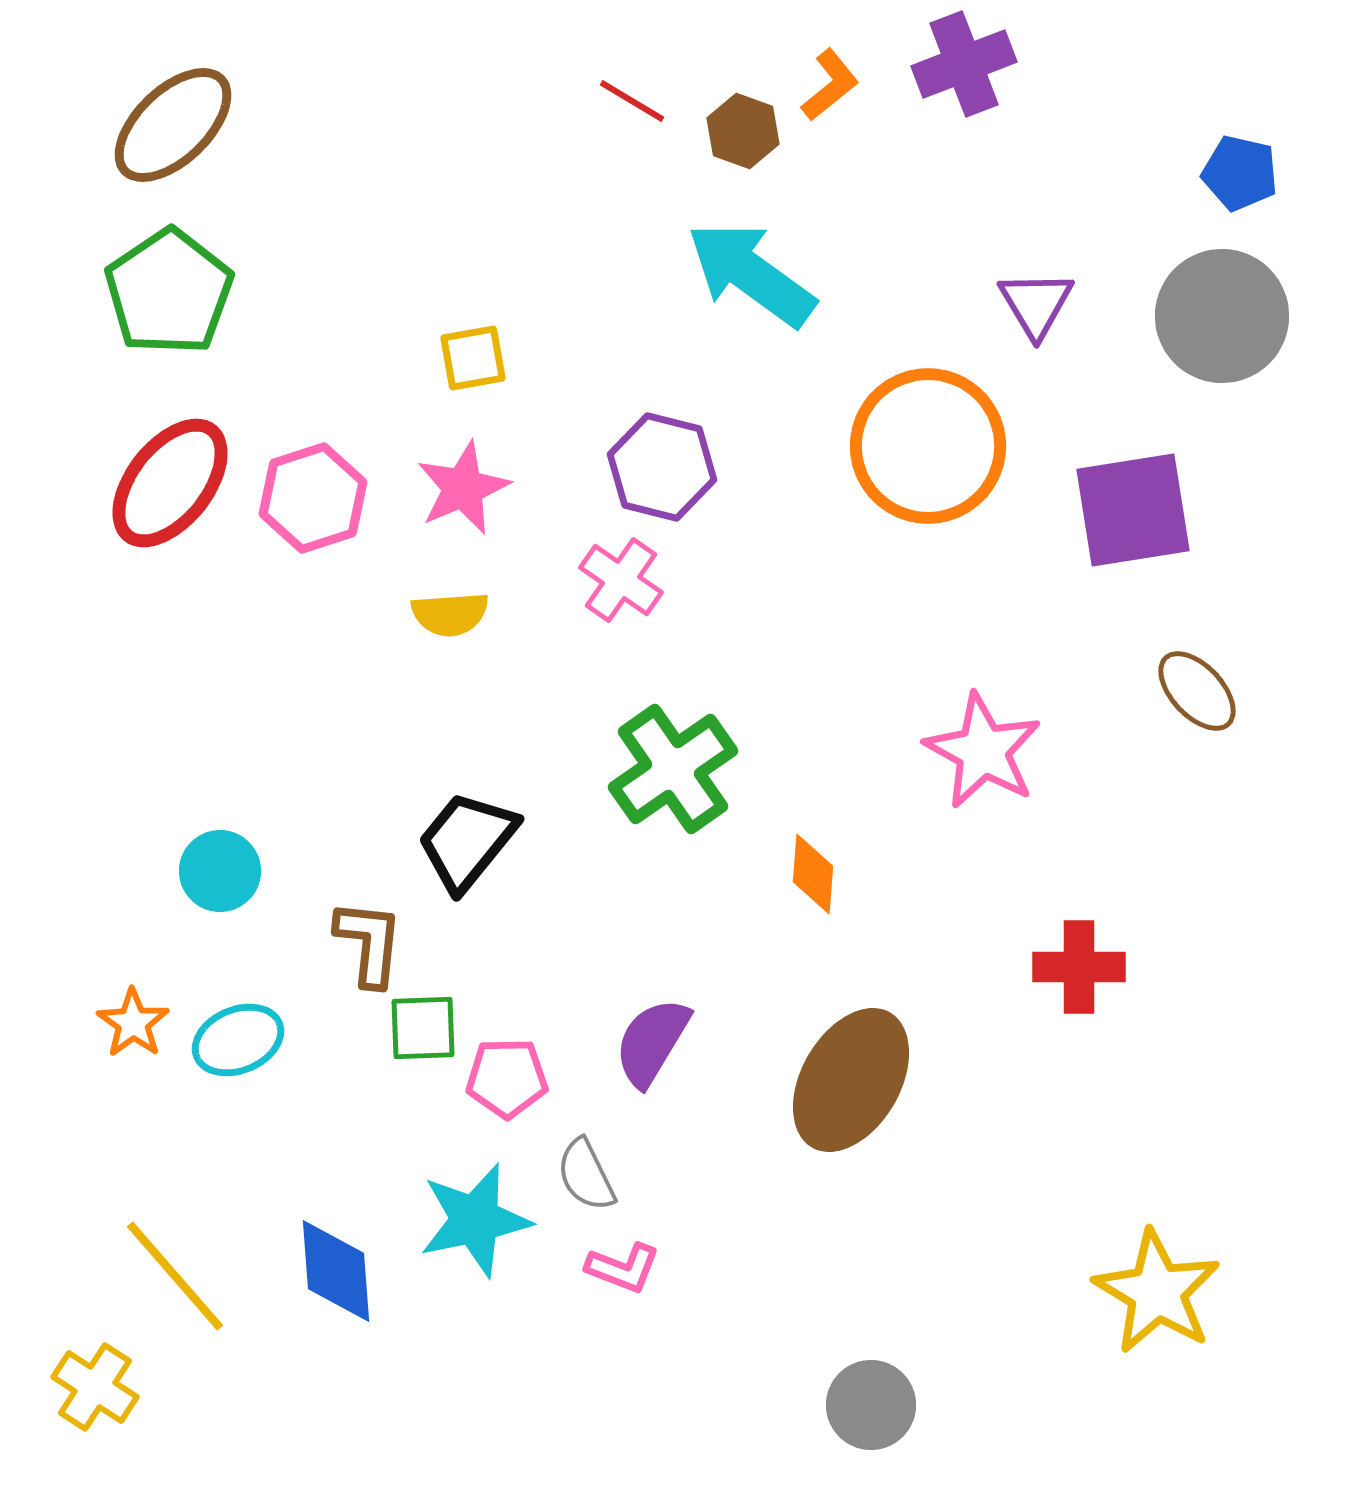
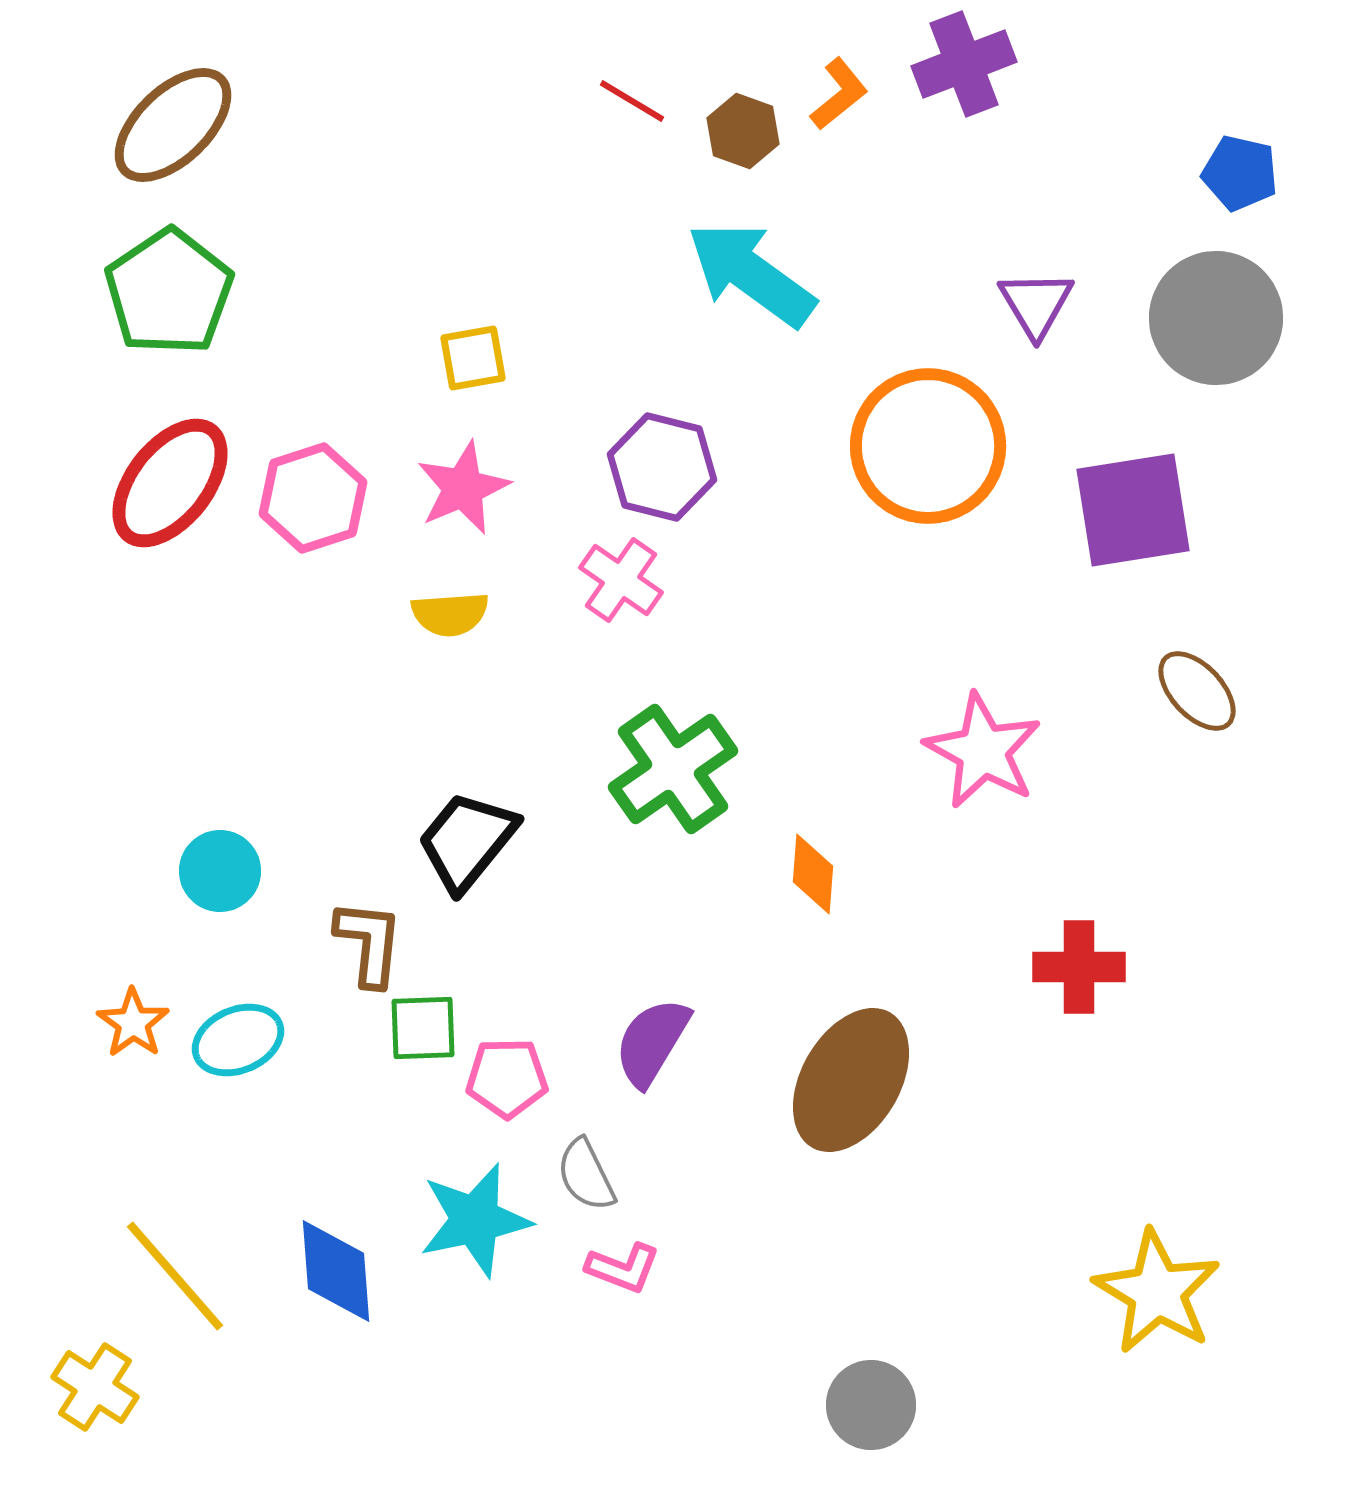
orange L-shape at (830, 85): moved 9 px right, 9 px down
gray circle at (1222, 316): moved 6 px left, 2 px down
